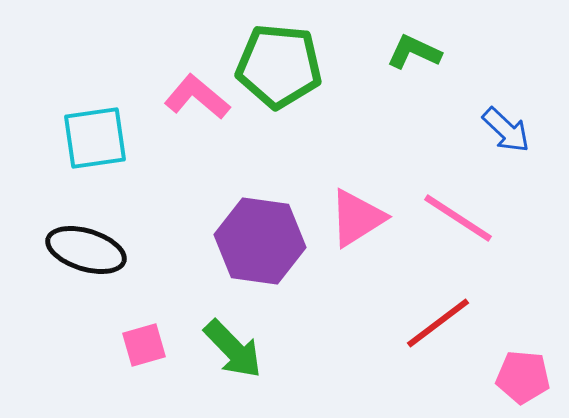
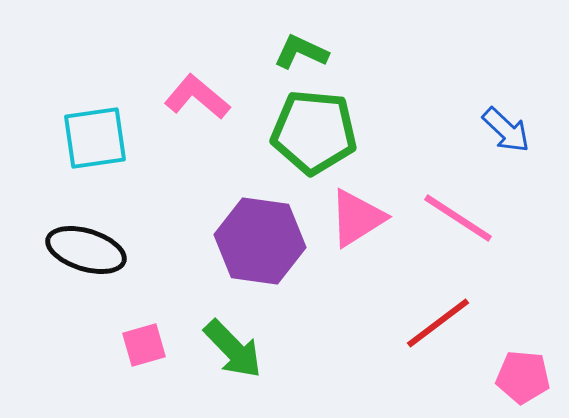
green L-shape: moved 113 px left
green pentagon: moved 35 px right, 66 px down
